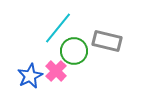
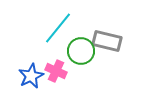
green circle: moved 7 px right
pink cross: rotated 20 degrees counterclockwise
blue star: moved 1 px right
